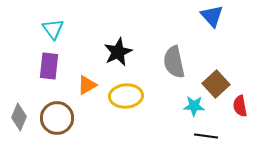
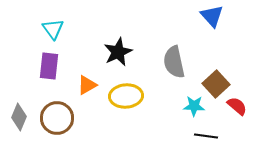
red semicircle: moved 3 px left; rotated 140 degrees clockwise
